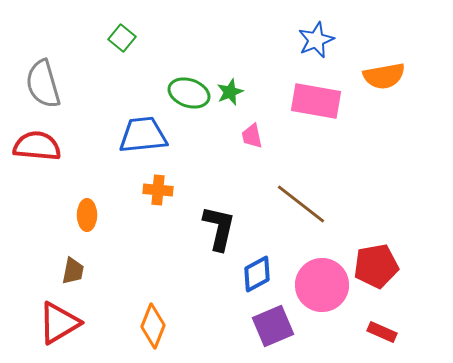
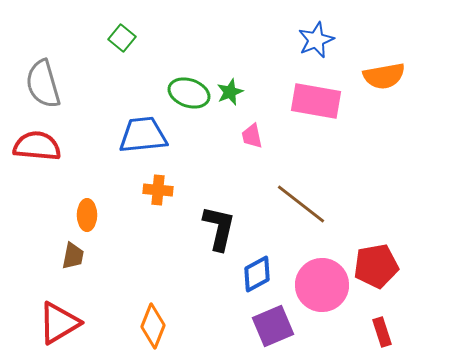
brown trapezoid: moved 15 px up
red rectangle: rotated 48 degrees clockwise
